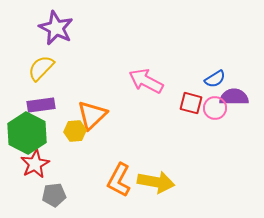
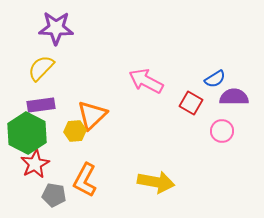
purple star: rotated 24 degrees counterclockwise
red square: rotated 15 degrees clockwise
pink circle: moved 7 px right, 23 px down
orange L-shape: moved 34 px left
gray pentagon: rotated 15 degrees clockwise
